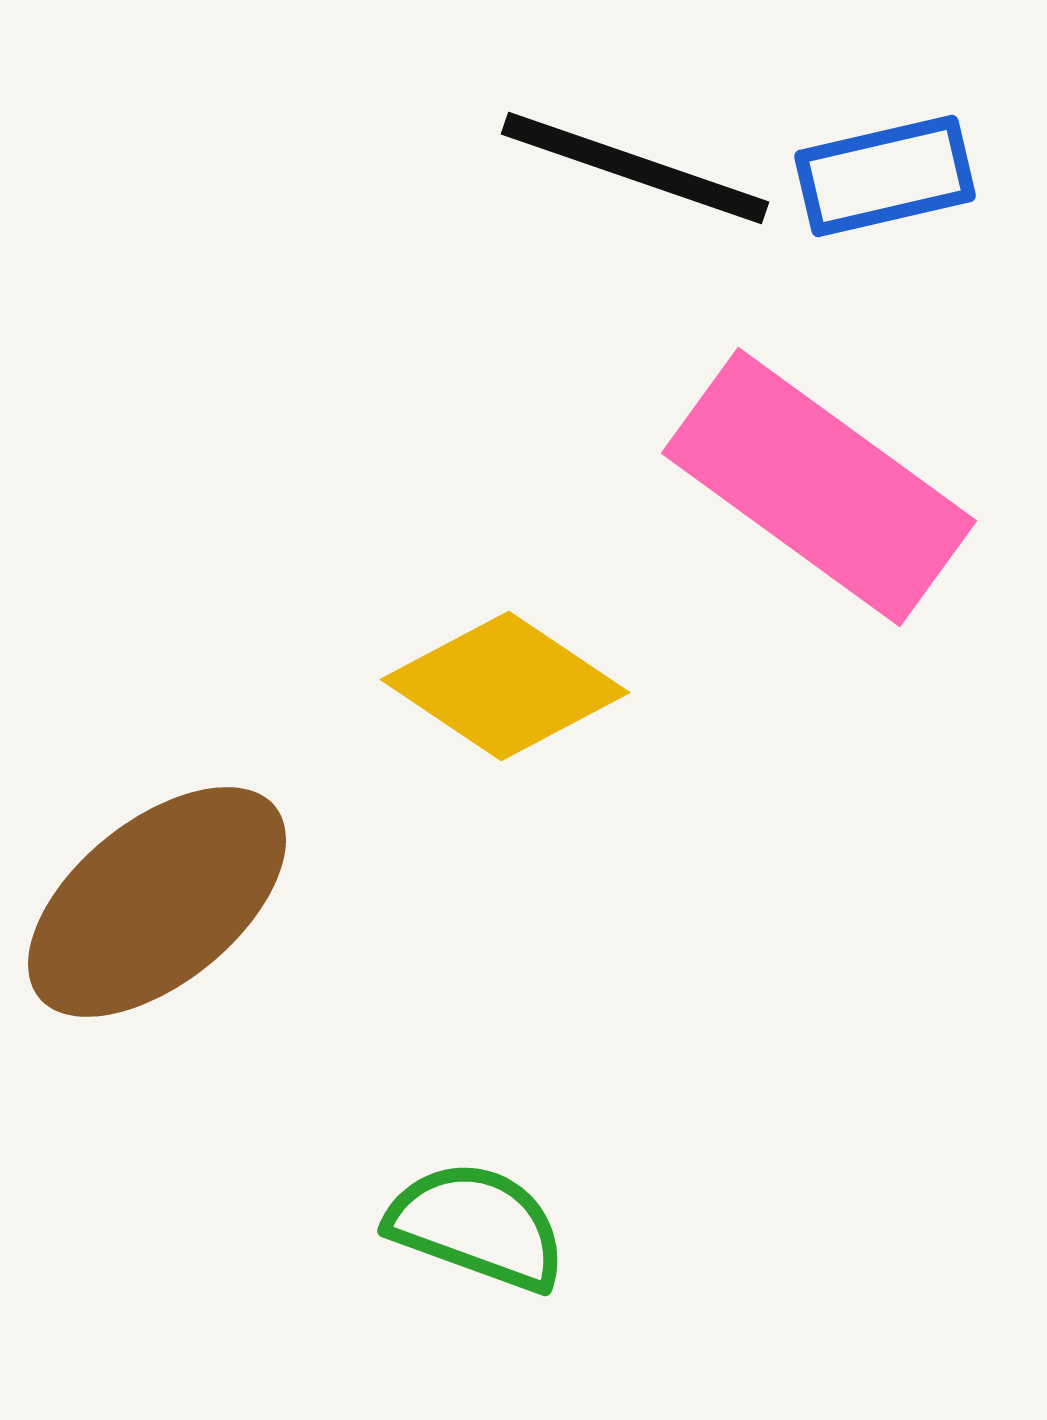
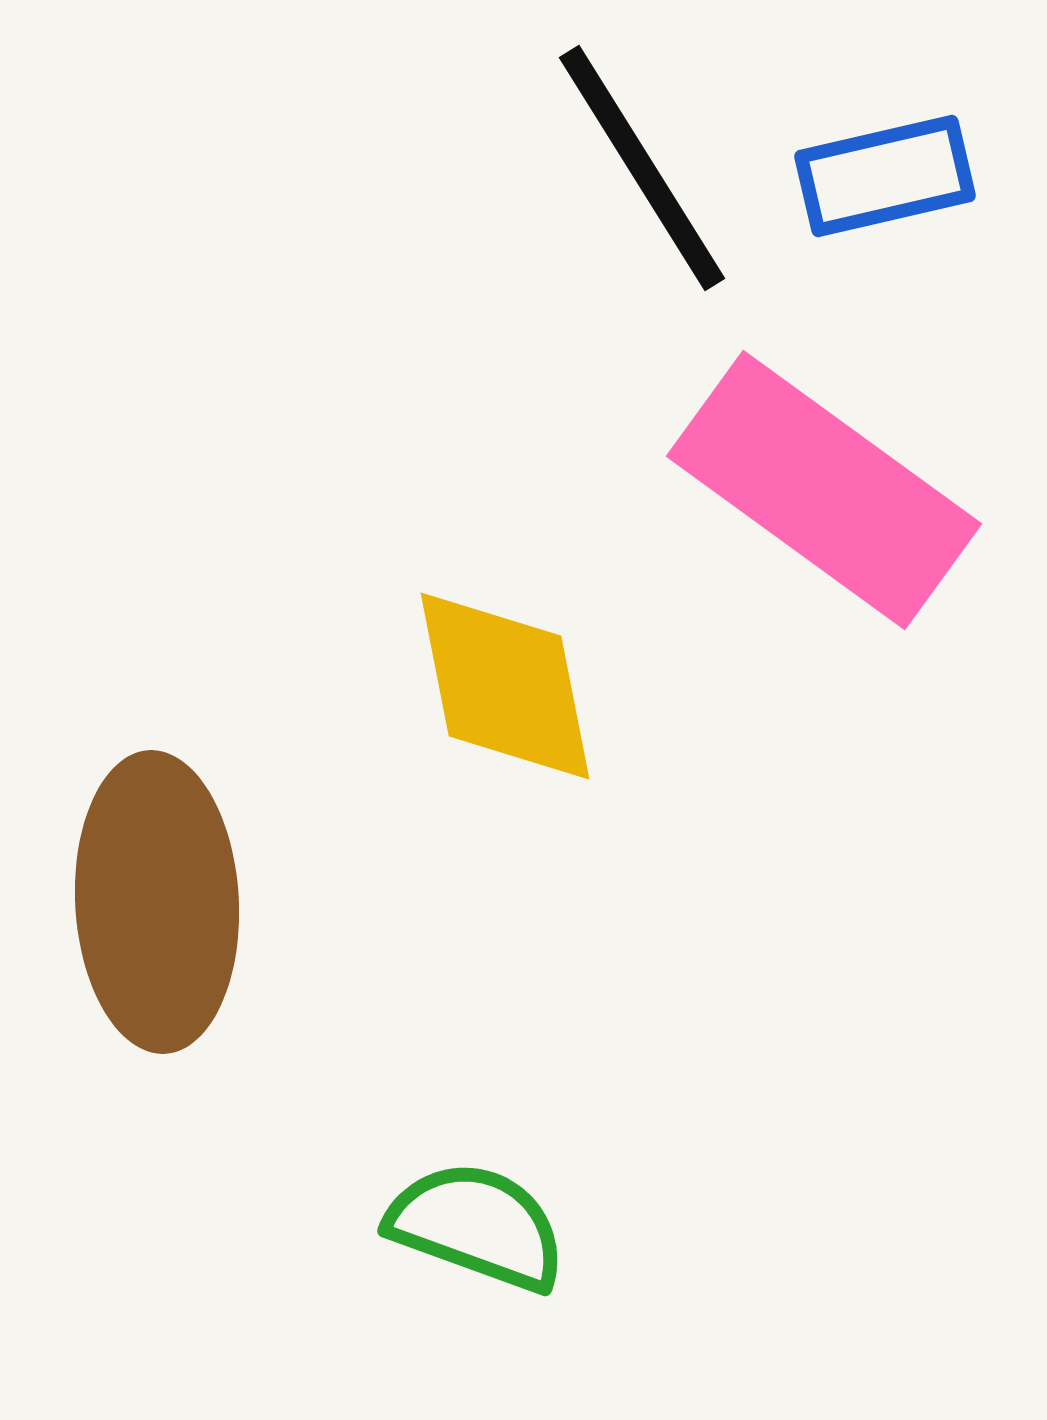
black line: moved 7 px right; rotated 39 degrees clockwise
pink rectangle: moved 5 px right, 3 px down
yellow diamond: rotated 45 degrees clockwise
brown ellipse: rotated 54 degrees counterclockwise
